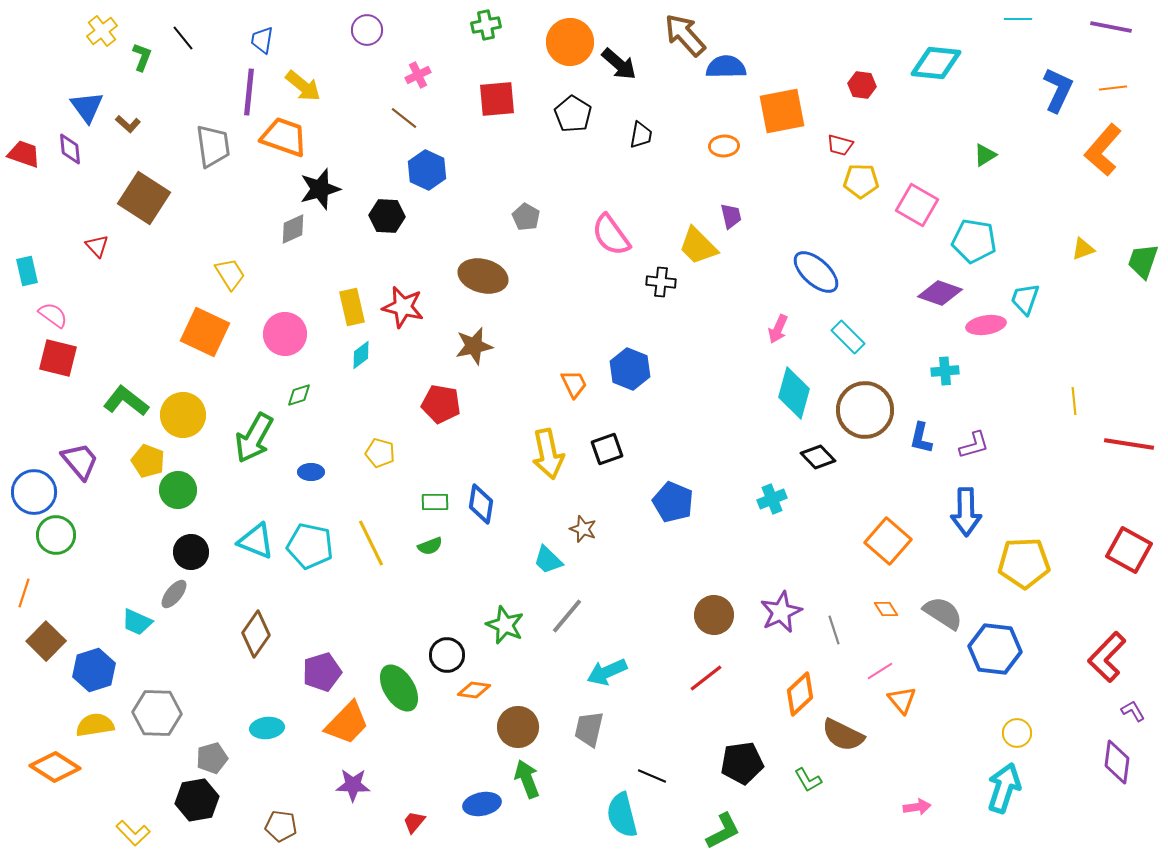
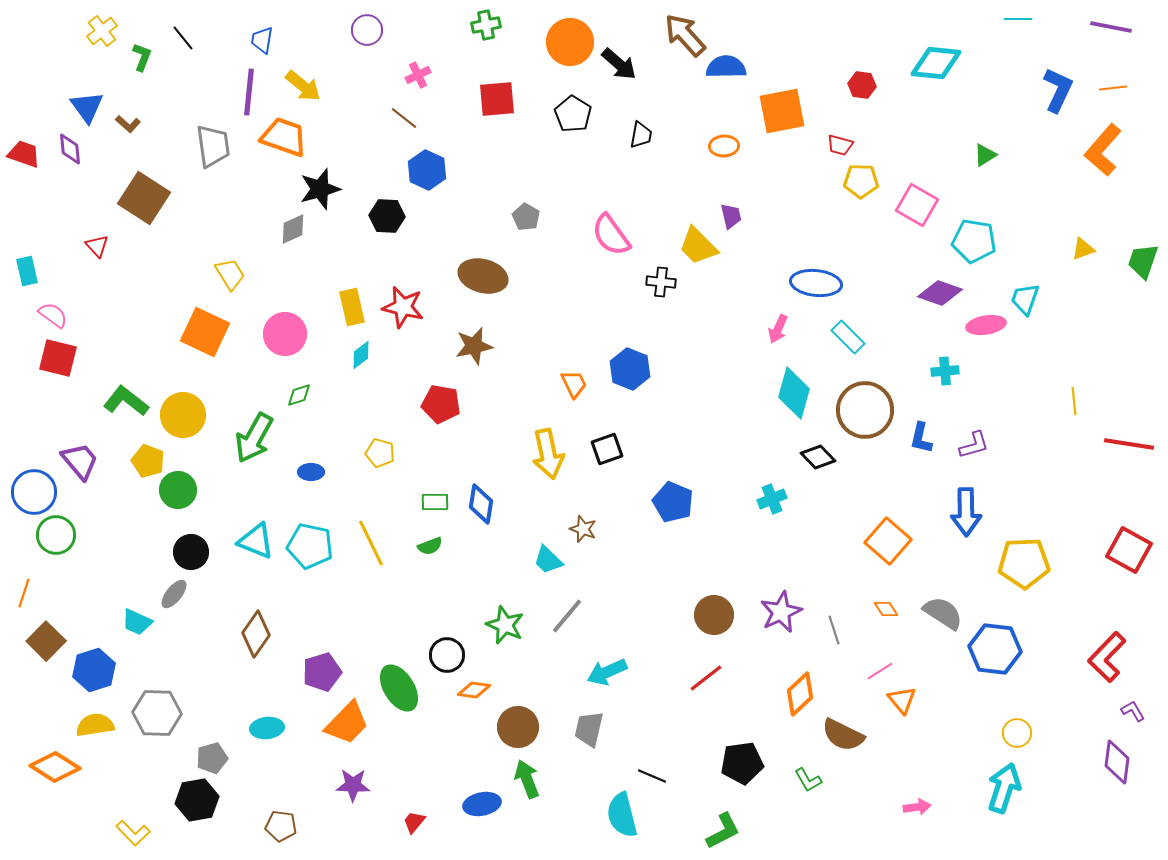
blue ellipse at (816, 272): moved 11 px down; rotated 36 degrees counterclockwise
